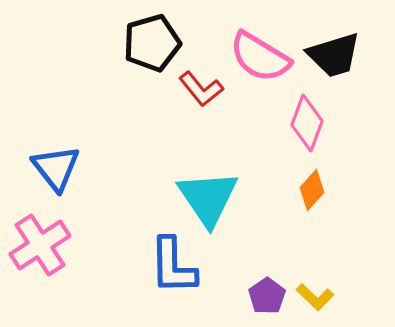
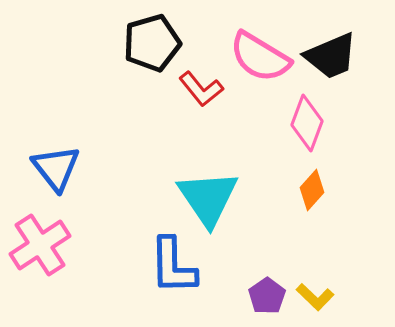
black trapezoid: moved 3 px left, 1 px down; rotated 6 degrees counterclockwise
